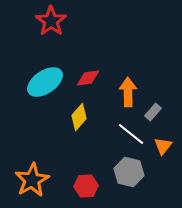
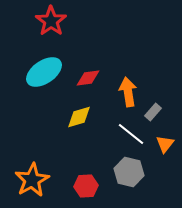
cyan ellipse: moved 1 px left, 10 px up
orange arrow: rotated 8 degrees counterclockwise
yellow diamond: rotated 32 degrees clockwise
orange triangle: moved 2 px right, 2 px up
